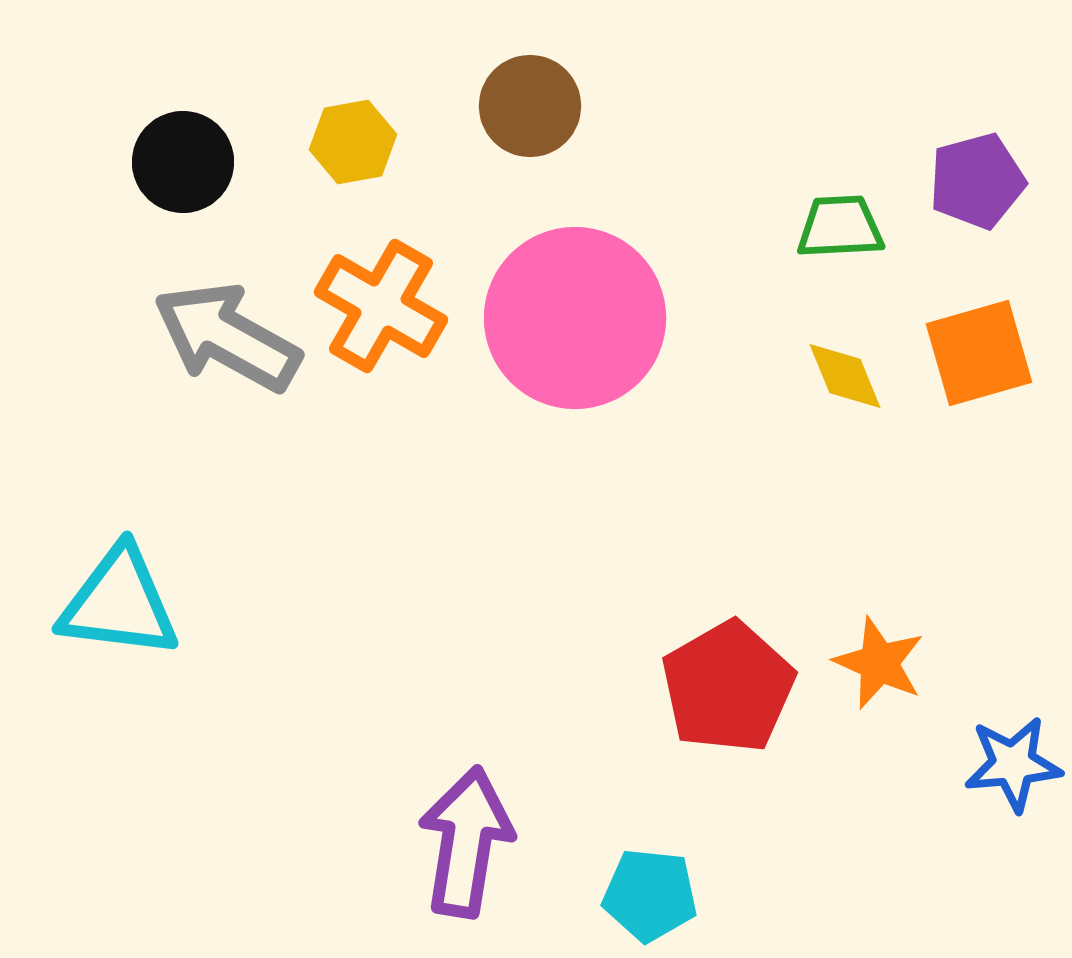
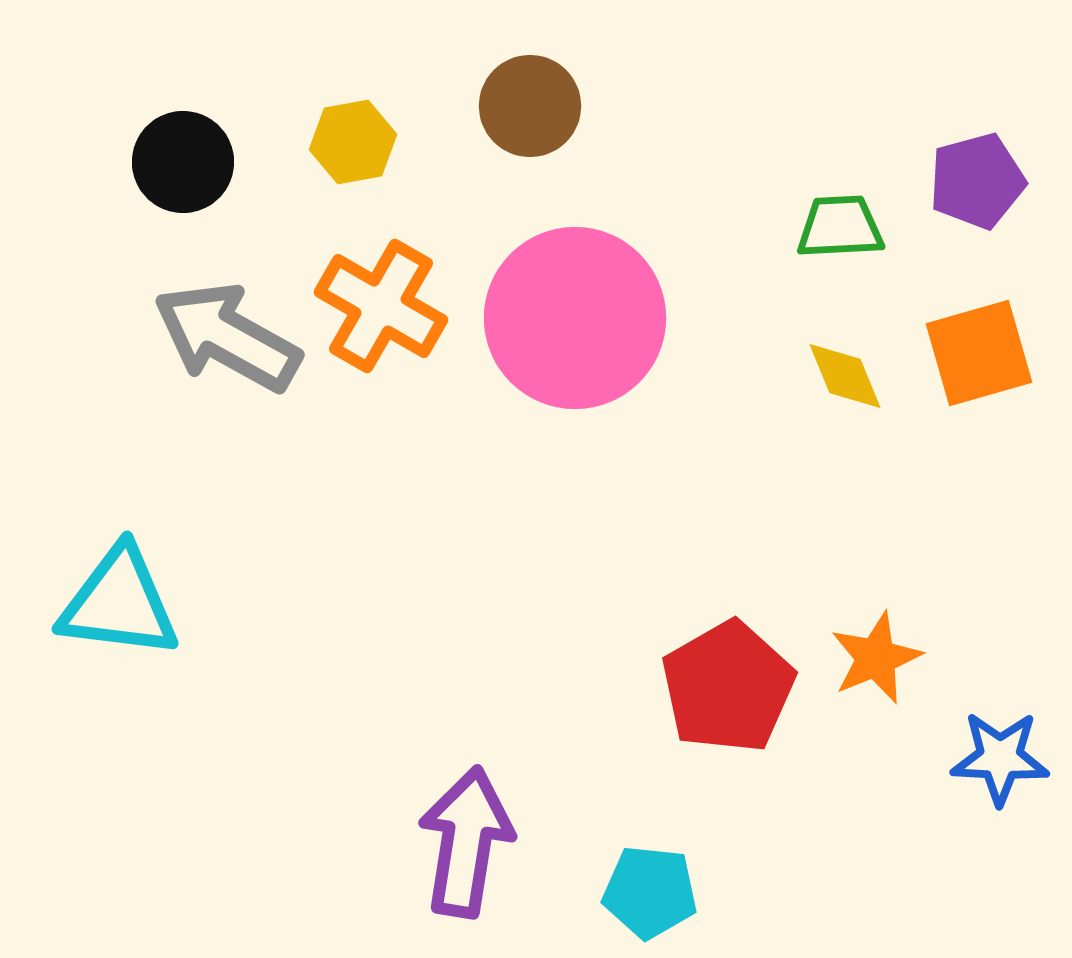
orange star: moved 3 px left, 5 px up; rotated 26 degrees clockwise
blue star: moved 13 px left, 6 px up; rotated 8 degrees clockwise
cyan pentagon: moved 3 px up
